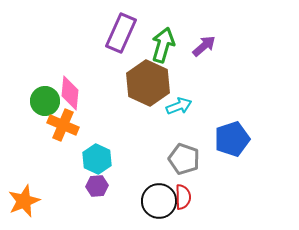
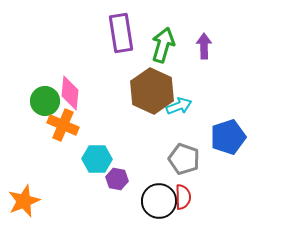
purple rectangle: rotated 33 degrees counterclockwise
purple arrow: rotated 50 degrees counterclockwise
brown hexagon: moved 4 px right, 8 px down
blue pentagon: moved 4 px left, 2 px up
cyan hexagon: rotated 24 degrees counterclockwise
purple hexagon: moved 20 px right, 7 px up; rotated 15 degrees clockwise
